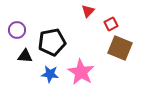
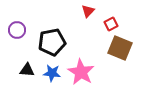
black triangle: moved 2 px right, 14 px down
blue star: moved 2 px right, 1 px up
